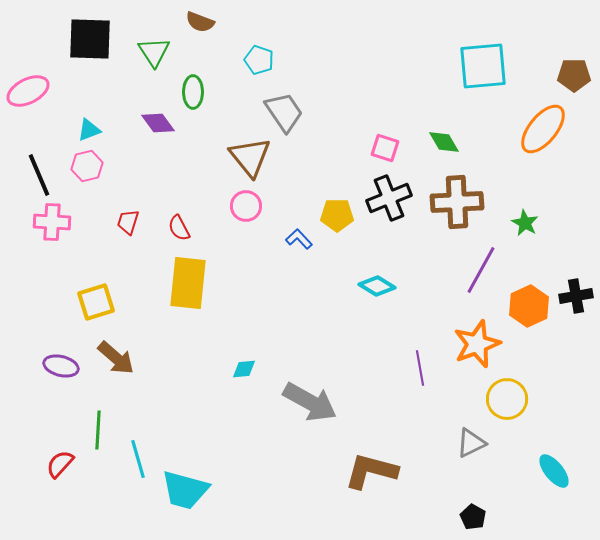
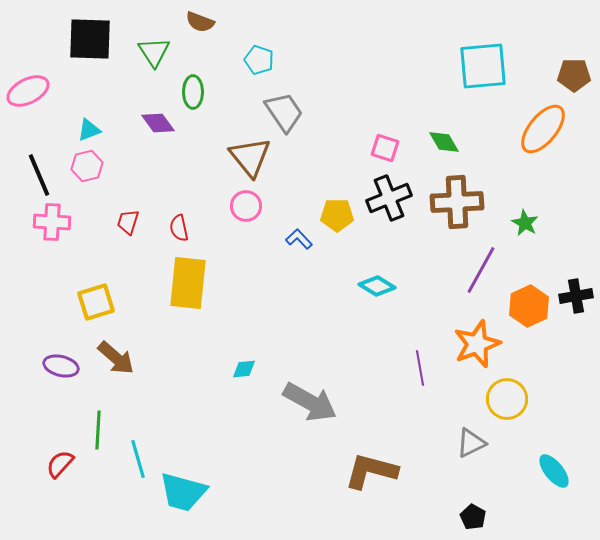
red semicircle at (179, 228): rotated 16 degrees clockwise
cyan trapezoid at (185, 490): moved 2 px left, 2 px down
